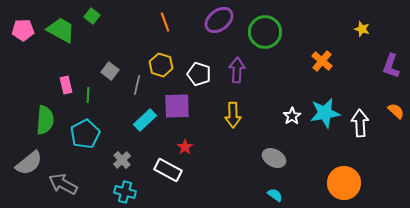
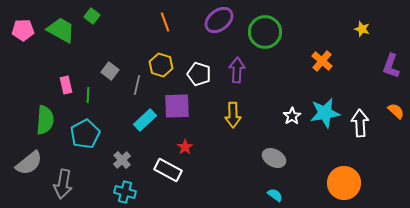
gray arrow: rotated 108 degrees counterclockwise
